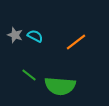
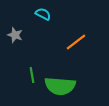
cyan semicircle: moved 8 px right, 22 px up
green line: moved 3 px right; rotated 42 degrees clockwise
